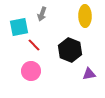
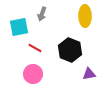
red line: moved 1 px right, 3 px down; rotated 16 degrees counterclockwise
pink circle: moved 2 px right, 3 px down
